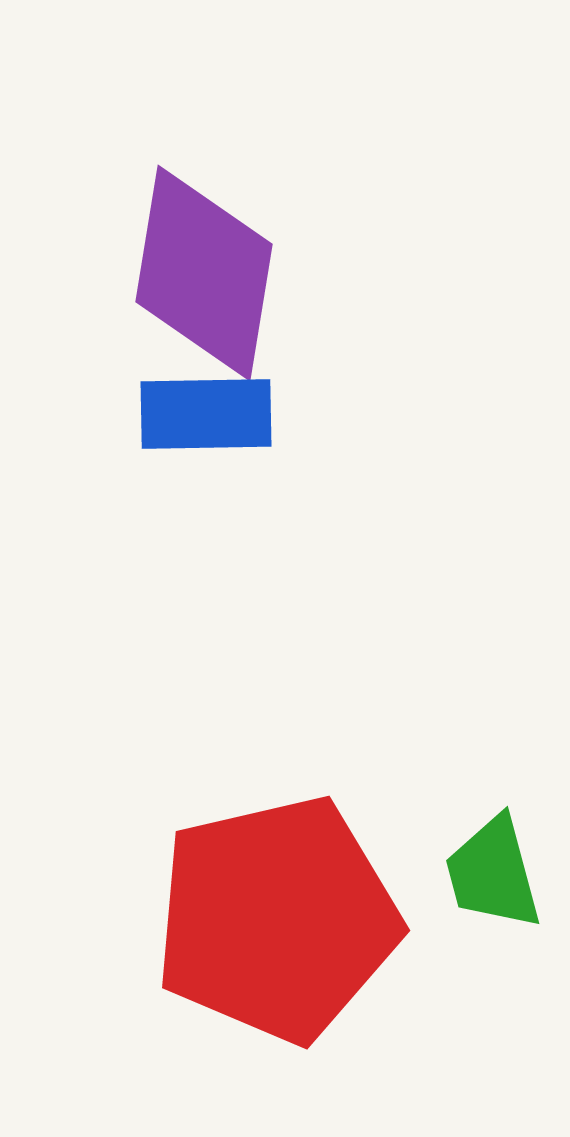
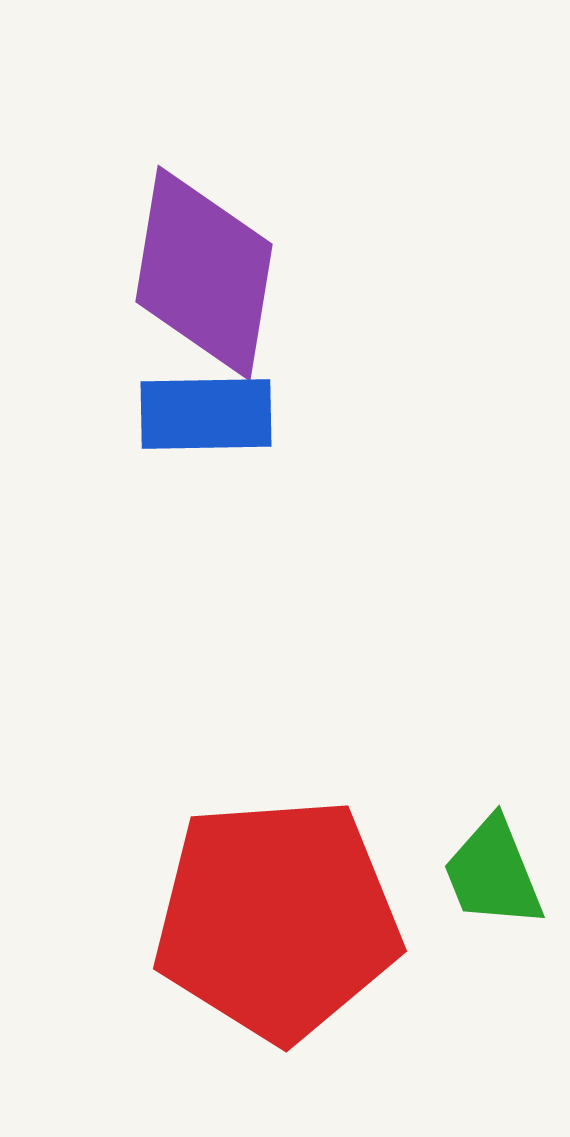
green trapezoid: rotated 7 degrees counterclockwise
red pentagon: rotated 9 degrees clockwise
